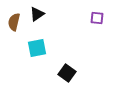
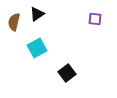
purple square: moved 2 px left, 1 px down
cyan square: rotated 18 degrees counterclockwise
black square: rotated 18 degrees clockwise
